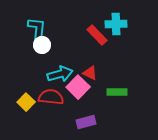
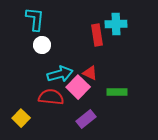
cyan L-shape: moved 2 px left, 10 px up
red rectangle: rotated 35 degrees clockwise
yellow square: moved 5 px left, 16 px down
purple rectangle: moved 3 px up; rotated 24 degrees counterclockwise
